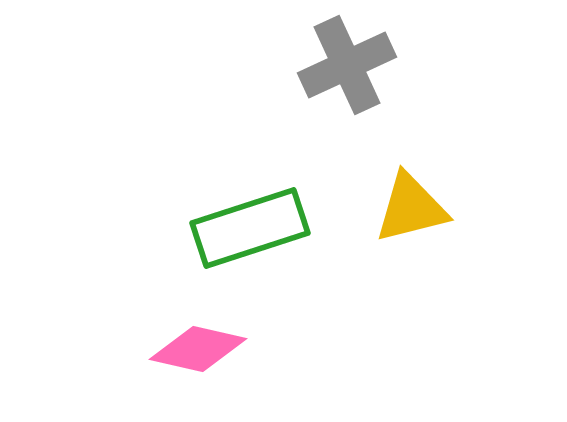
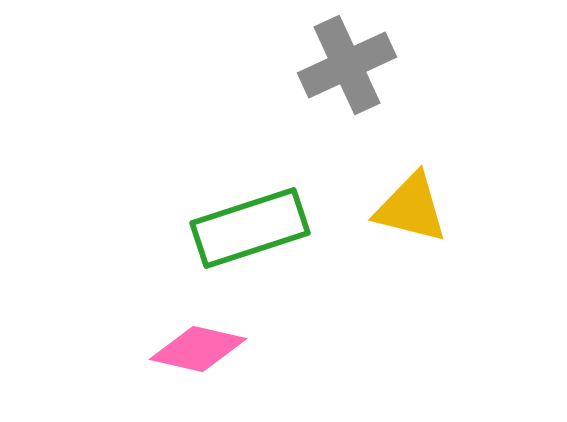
yellow triangle: rotated 28 degrees clockwise
